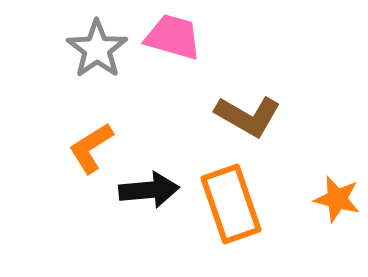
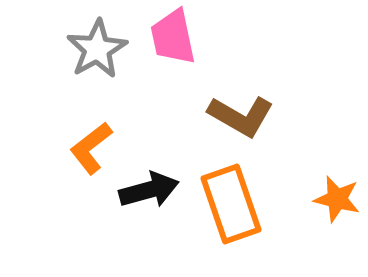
pink trapezoid: rotated 118 degrees counterclockwise
gray star: rotated 6 degrees clockwise
brown L-shape: moved 7 px left
orange L-shape: rotated 6 degrees counterclockwise
black arrow: rotated 10 degrees counterclockwise
